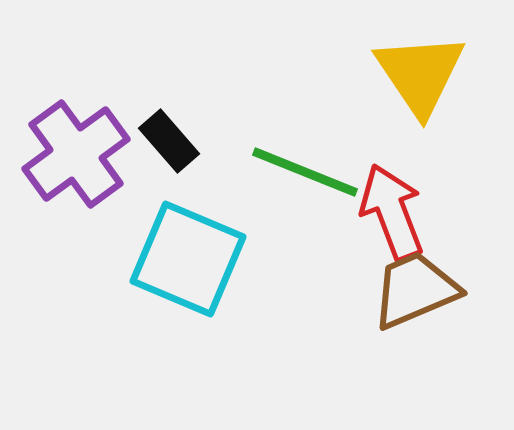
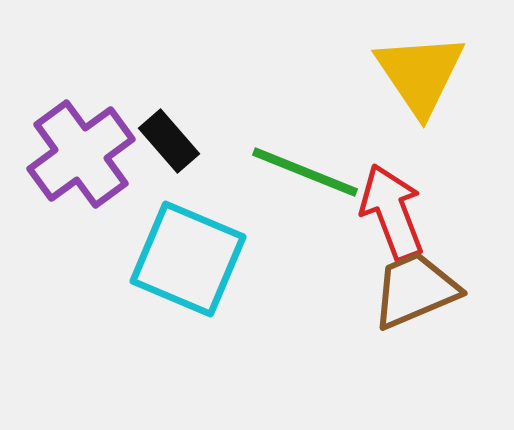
purple cross: moved 5 px right
